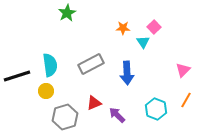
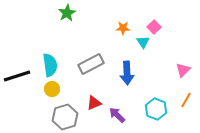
yellow circle: moved 6 px right, 2 px up
